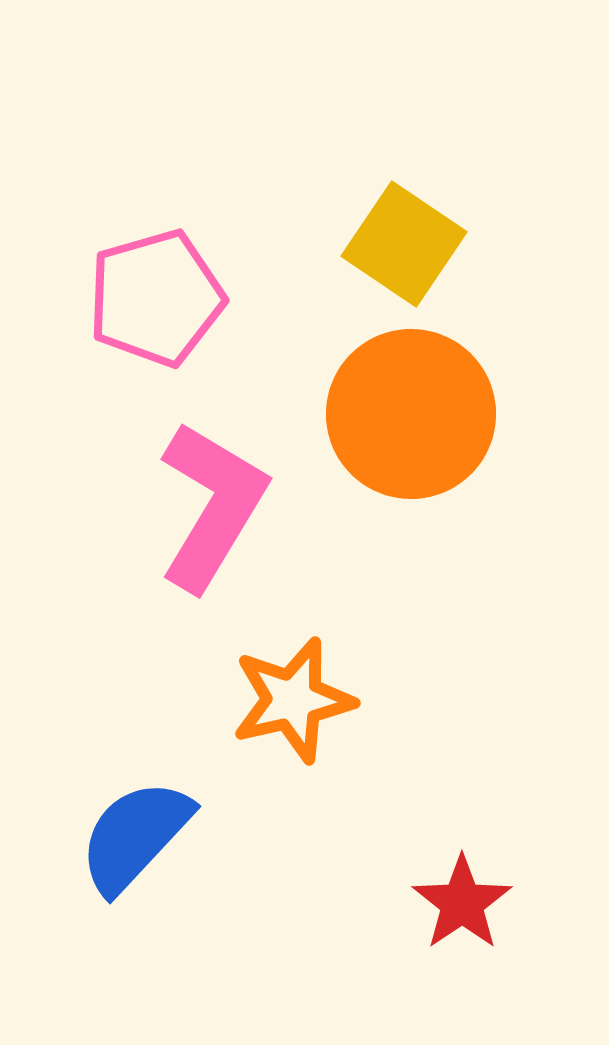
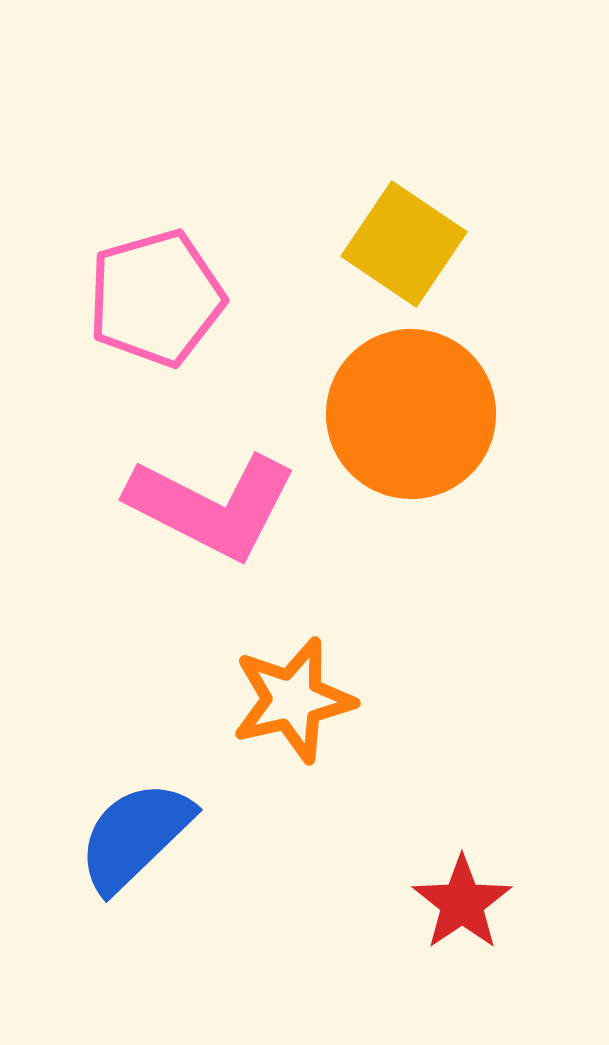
pink L-shape: rotated 86 degrees clockwise
blue semicircle: rotated 3 degrees clockwise
